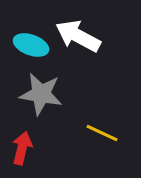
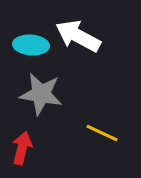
cyan ellipse: rotated 16 degrees counterclockwise
